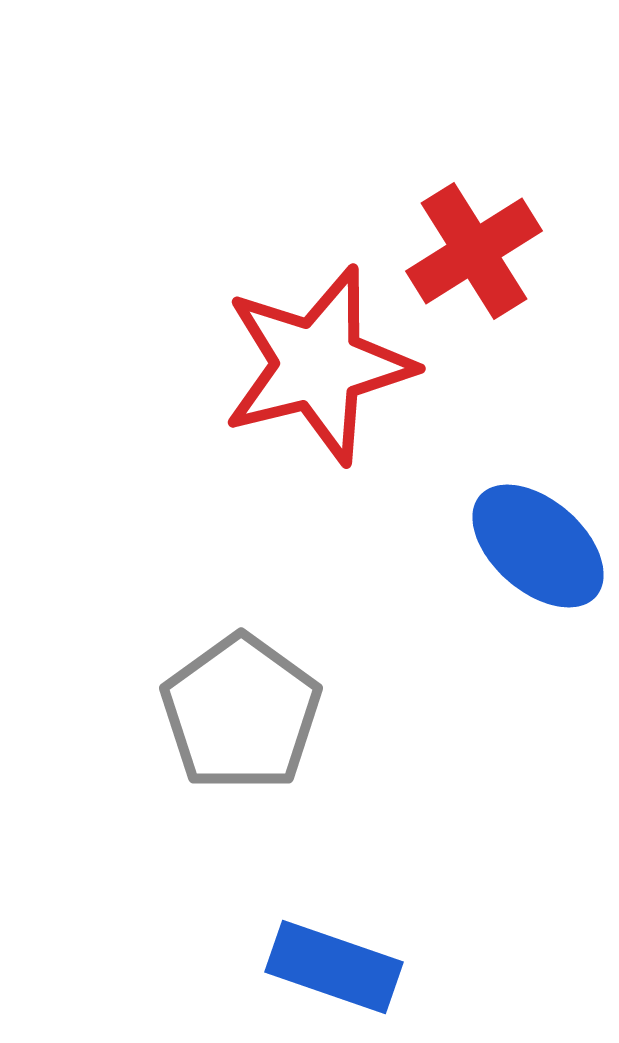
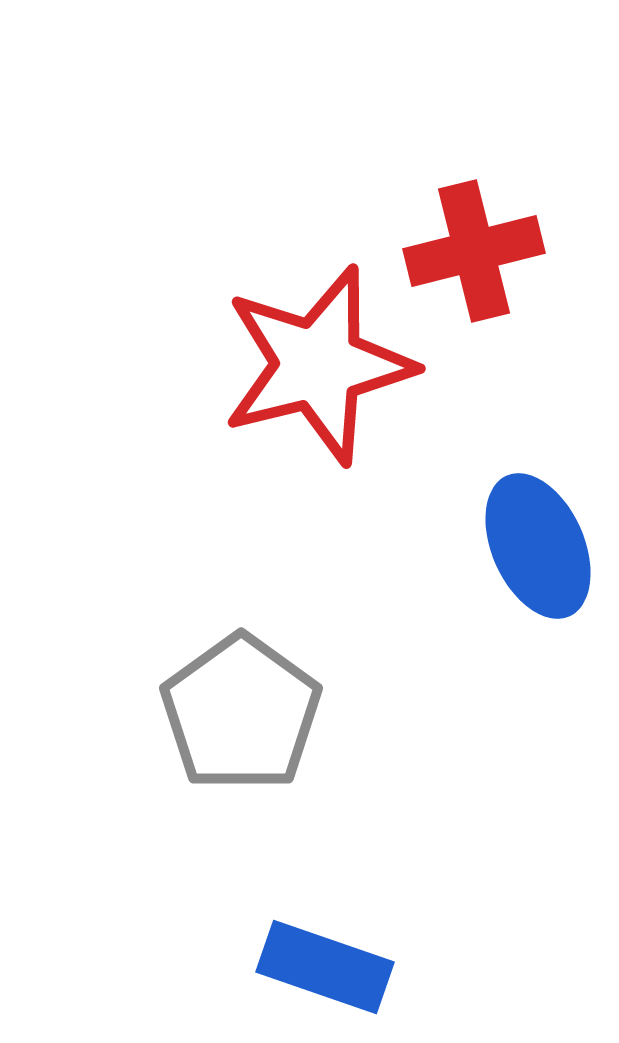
red cross: rotated 18 degrees clockwise
blue ellipse: rotated 25 degrees clockwise
blue rectangle: moved 9 px left
